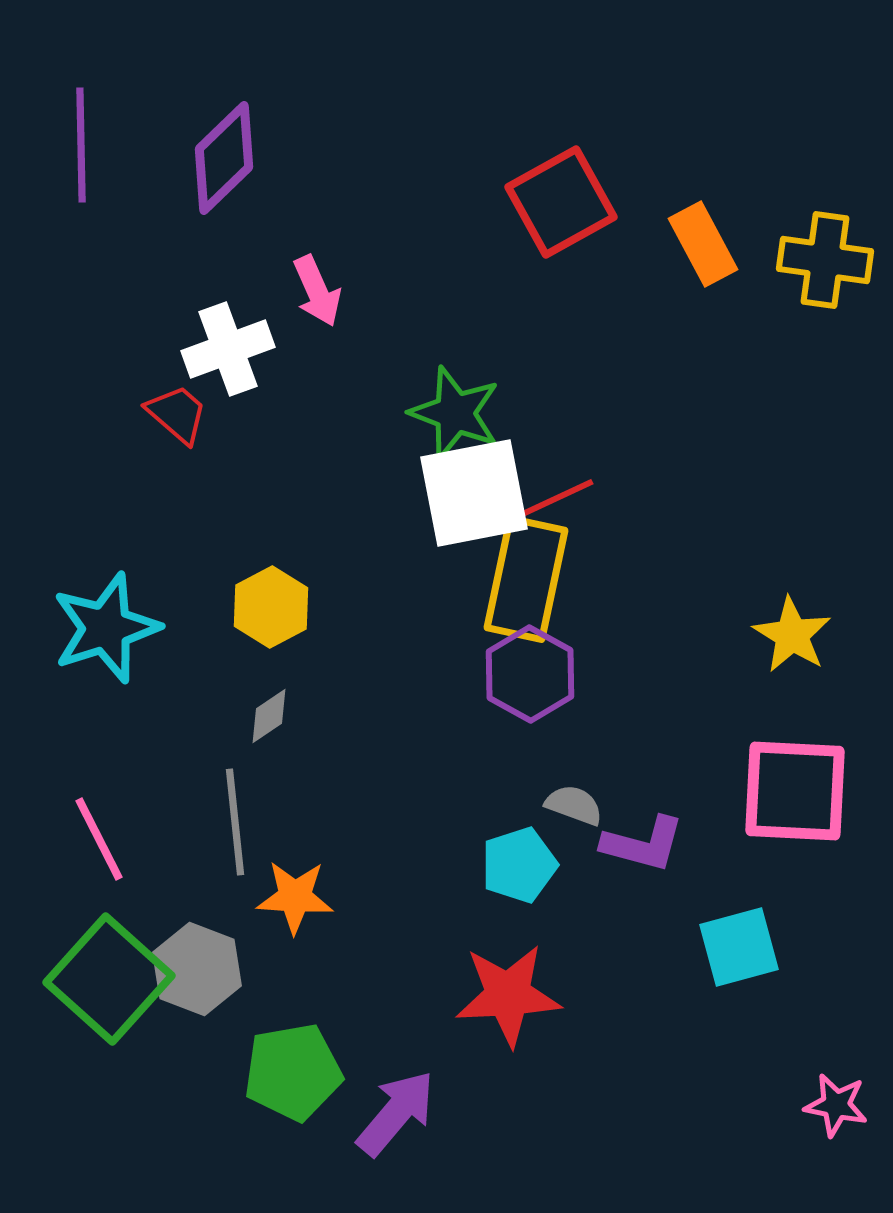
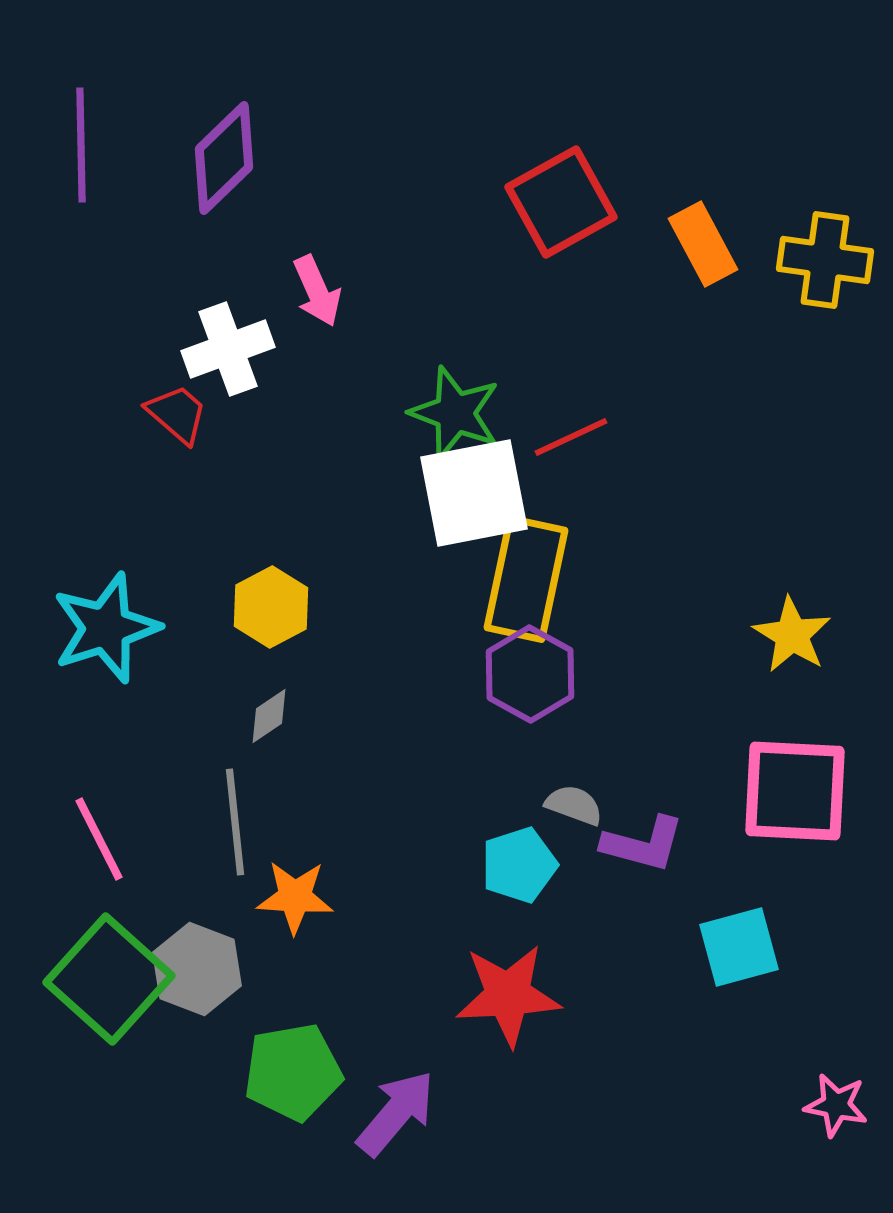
red line: moved 14 px right, 61 px up
